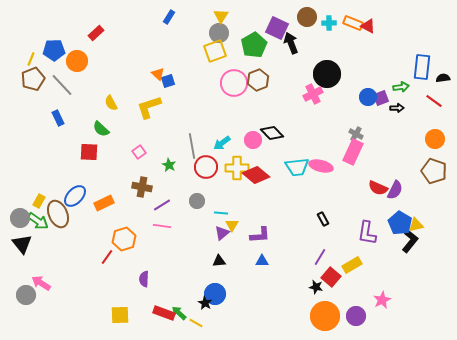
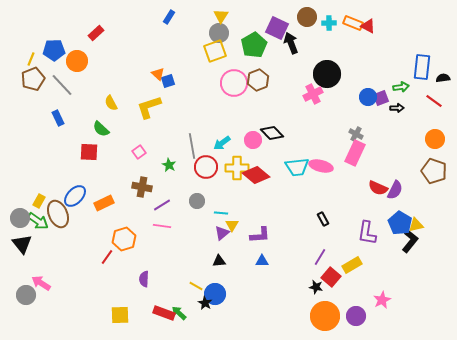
pink rectangle at (353, 152): moved 2 px right, 1 px down
yellow line at (196, 323): moved 37 px up
